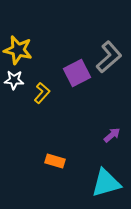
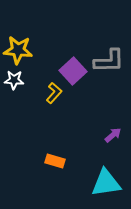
yellow star: rotated 8 degrees counterclockwise
gray L-shape: moved 4 px down; rotated 40 degrees clockwise
purple square: moved 4 px left, 2 px up; rotated 16 degrees counterclockwise
yellow L-shape: moved 12 px right
purple arrow: moved 1 px right
cyan triangle: rotated 8 degrees clockwise
